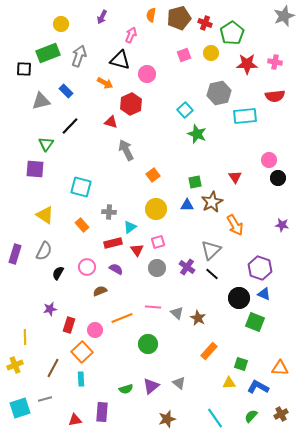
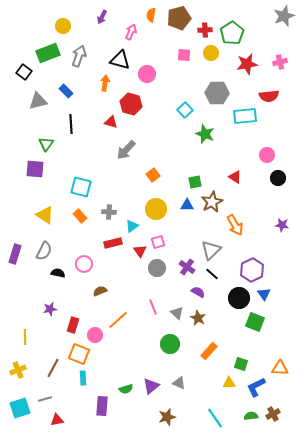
red cross at (205, 23): moved 7 px down; rotated 24 degrees counterclockwise
yellow circle at (61, 24): moved 2 px right, 2 px down
pink arrow at (131, 35): moved 3 px up
pink square at (184, 55): rotated 24 degrees clockwise
pink cross at (275, 62): moved 5 px right; rotated 24 degrees counterclockwise
red star at (247, 64): rotated 10 degrees counterclockwise
black square at (24, 69): moved 3 px down; rotated 35 degrees clockwise
orange arrow at (105, 83): rotated 112 degrees counterclockwise
gray hexagon at (219, 93): moved 2 px left; rotated 15 degrees clockwise
red semicircle at (275, 96): moved 6 px left
gray triangle at (41, 101): moved 3 px left
red hexagon at (131, 104): rotated 20 degrees counterclockwise
black line at (70, 126): moved 1 px right, 2 px up; rotated 48 degrees counterclockwise
green star at (197, 134): moved 8 px right
gray arrow at (126, 150): rotated 110 degrees counterclockwise
pink circle at (269, 160): moved 2 px left, 5 px up
red triangle at (235, 177): rotated 24 degrees counterclockwise
orange rectangle at (82, 225): moved 2 px left, 9 px up
cyan triangle at (130, 227): moved 2 px right, 1 px up
red triangle at (137, 250): moved 3 px right, 1 px down
pink circle at (87, 267): moved 3 px left, 3 px up
purple hexagon at (260, 268): moved 8 px left, 2 px down; rotated 15 degrees clockwise
purple semicircle at (116, 269): moved 82 px right, 23 px down
black semicircle at (58, 273): rotated 72 degrees clockwise
blue triangle at (264, 294): rotated 32 degrees clockwise
pink line at (153, 307): rotated 63 degrees clockwise
orange line at (122, 318): moved 4 px left, 2 px down; rotated 20 degrees counterclockwise
red rectangle at (69, 325): moved 4 px right
pink circle at (95, 330): moved 5 px down
green circle at (148, 344): moved 22 px right
orange square at (82, 352): moved 3 px left, 2 px down; rotated 25 degrees counterclockwise
yellow cross at (15, 365): moved 3 px right, 5 px down
cyan rectangle at (81, 379): moved 2 px right, 1 px up
gray triangle at (179, 383): rotated 16 degrees counterclockwise
blue L-shape at (258, 387): moved 2 px left; rotated 55 degrees counterclockwise
purple rectangle at (102, 412): moved 6 px up
brown cross at (281, 414): moved 8 px left
green semicircle at (251, 416): rotated 40 degrees clockwise
brown star at (167, 419): moved 2 px up
red triangle at (75, 420): moved 18 px left
